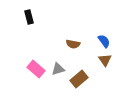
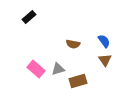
black rectangle: rotated 64 degrees clockwise
brown rectangle: moved 1 px left, 2 px down; rotated 24 degrees clockwise
